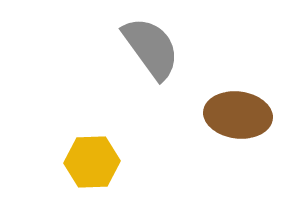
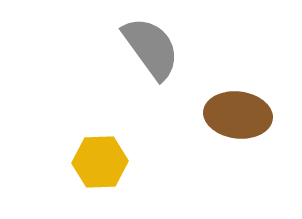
yellow hexagon: moved 8 px right
